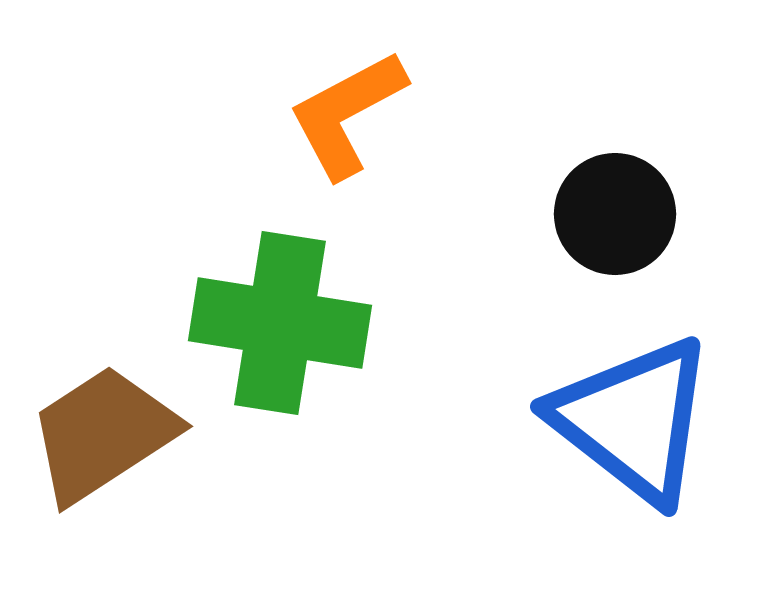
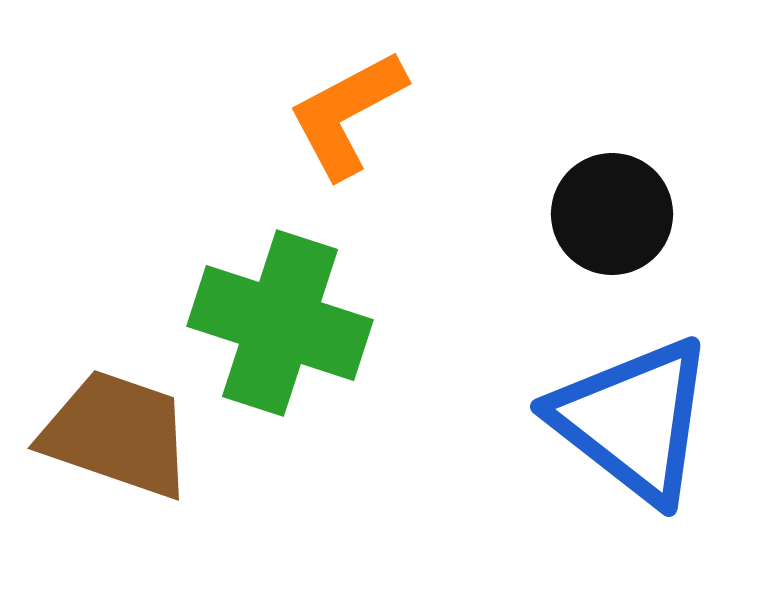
black circle: moved 3 px left
green cross: rotated 9 degrees clockwise
brown trapezoid: moved 14 px right; rotated 52 degrees clockwise
